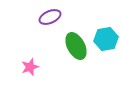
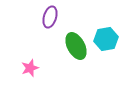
purple ellipse: rotated 50 degrees counterclockwise
pink star: moved 1 px down
